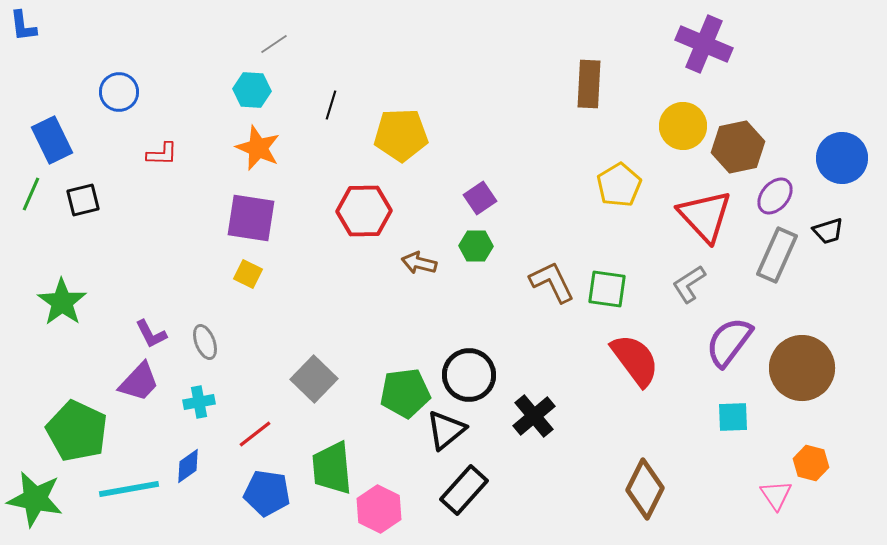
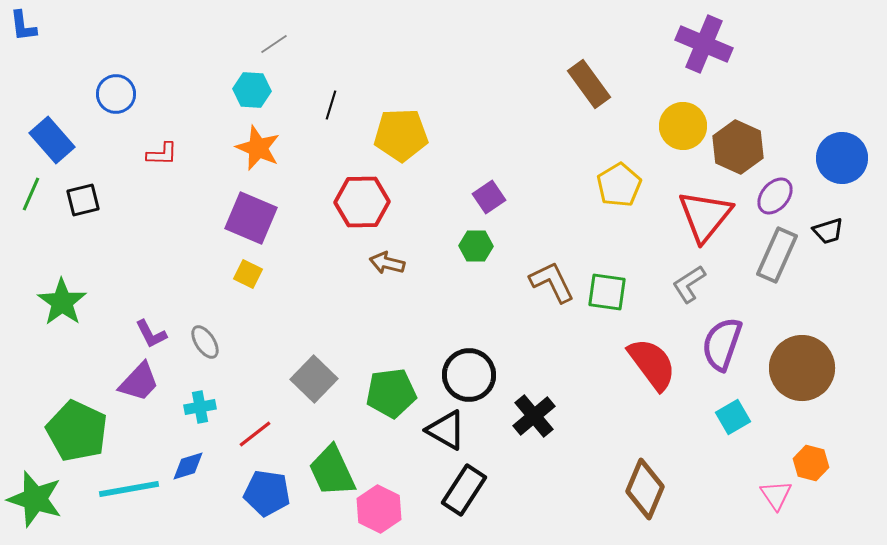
brown rectangle at (589, 84): rotated 39 degrees counterclockwise
blue circle at (119, 92): moved 3 px left, 2 px down
blue rectangle at (52, 140): rotated 15 degrees counterclockwise
brown hexagon at (738, 147): rotated 24 degrees counterclockwise
purple square at (480, 198): moved 9 px right, 1 px up
red hexagon at (364, 211): moved 2 px left, 9 px up
red triangle at (705, 216): rotated 22 degrees clockwise
purple square at (251, 218): rotated 14 degrees clockwise
brown arrow at (419, 263): moved 32 px left
green square at (607, 289): moved 3 px down
gray ellipse at (205, 342): rotated 12 degrees counterclockwise
purple semicircle at (729, 342): moved 7 px left, 2 px down; rotated 18 degrees counterclockwise
red semicircle at (635, 360): moved 17 px right, 4 px down
green pentagon at (405, 393): moved 14 px left
cyan cross at (199, 402): moved 1 px right, 5 px down
cyan square at (733, 417): rotated 28 degrees counterclockwise
black triangle at (446, 430): rotated 51 degrees counterclockwise
blue diamond at (188, 466): rotated 18 degrees clockwise
green trapezoid at (332, 468): moved 3 px down; rotated 20 degrees counterclockwise
brown diamond at (645, 489): rotated 4 degrees counterclockwise
black rectangle at (464, 490): rotated 9 degrees counterclockwise
green star at (35, 499): rotated 6 degrees clockwise
